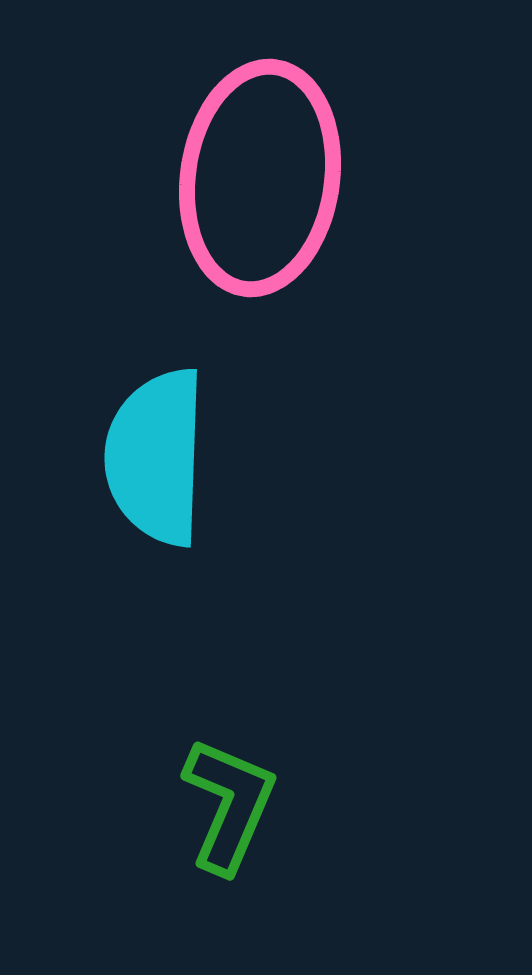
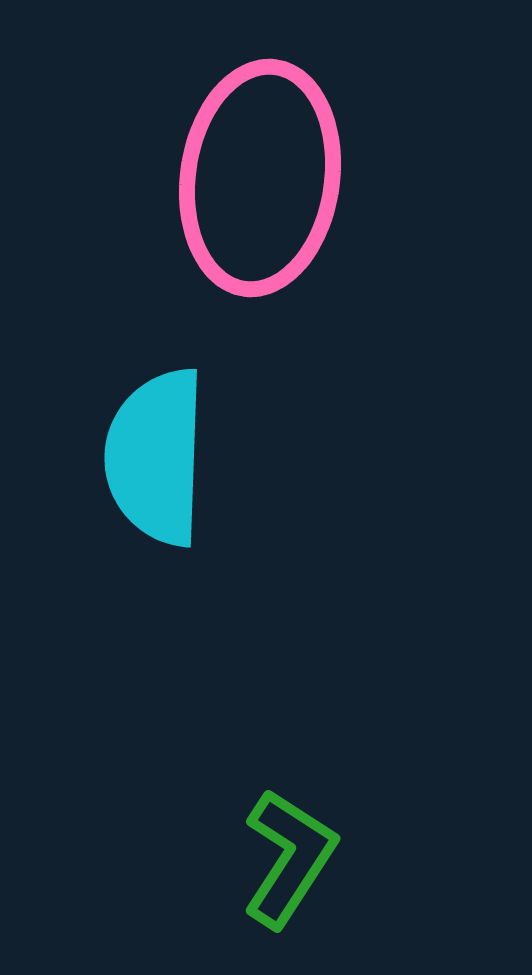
green L-shape: moved 60 px right, 53 px down; rotated 10 degrees clockwise
